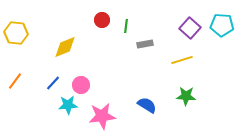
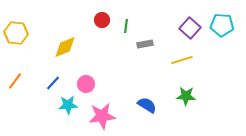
pink circle: moved 5 px right, 1 px up
